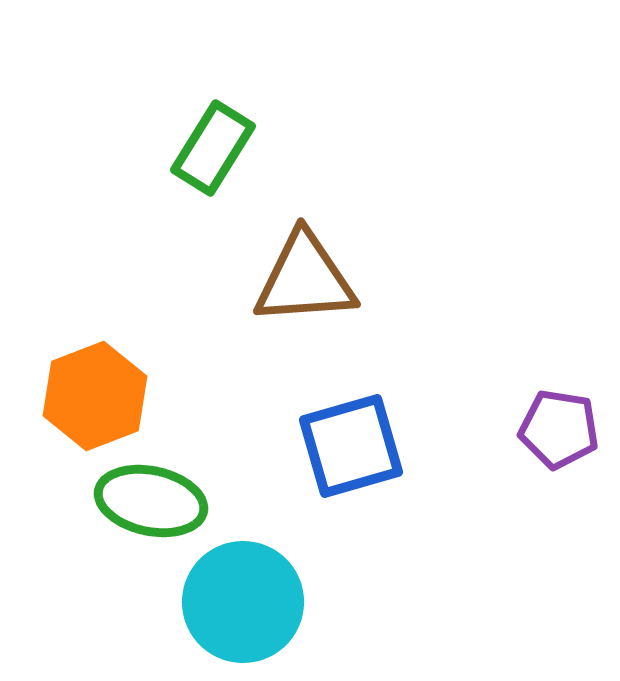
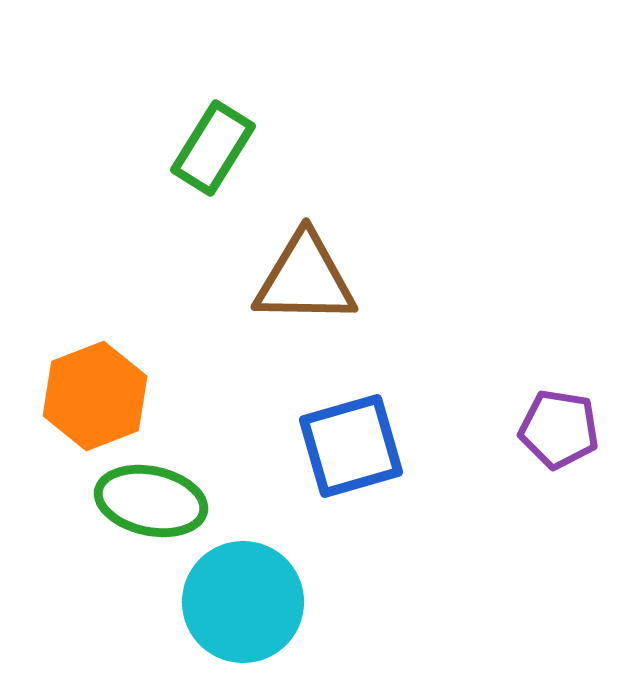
brown triangle: rotated 5 degrees clockwise
